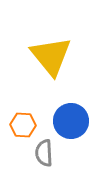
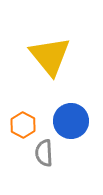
yellow triangle: moved 1 px left
orange hexagon: rotated 25 degrees clockwise
